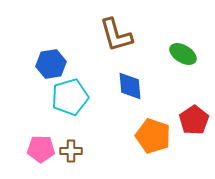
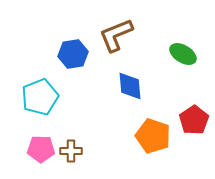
brown L-shape: rotated 84 degrees clockwise
blue hexagon: moved 22 px right, 10 px up
cyan pentagon: moved 30 px left; rotated 6 degrees counterclockwise
